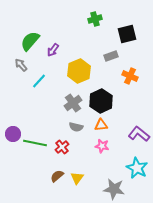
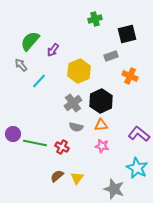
red cross: rotated 24 degrees counterclockwise
gray star: rotated 10 degrees clockwise
